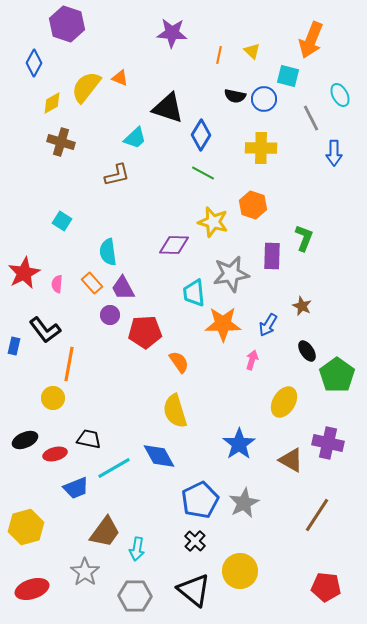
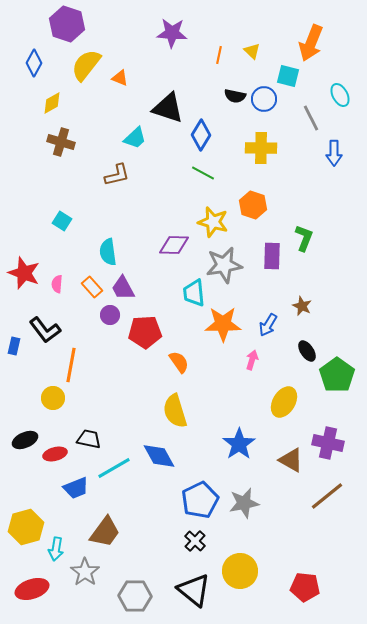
orange arrow at (311, 40): moved 3 px down
yellow semicircle at (86, 87): moved 22 px up
red star at (24, 273): rotated 24 degrees counterclockwise
gray star at (231, 274): moved 7 px left, 9 px up
orange rectangle at (92, 283): moved 4 px down
orange line at (69, 364): moved 2 px right, 1 px down
gray star at (244, 503): rotated 16 degrees clockwise
brown line at (317, 515): moved 10 px right, 19 px up; rotated 18 degrees clockwise
cyan arrow at (137, 549): moved 81 px left
red pentagon at (326, 587): moved 21 px left
